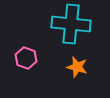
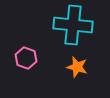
cyan cross: moved 2 px right, 1 px down
